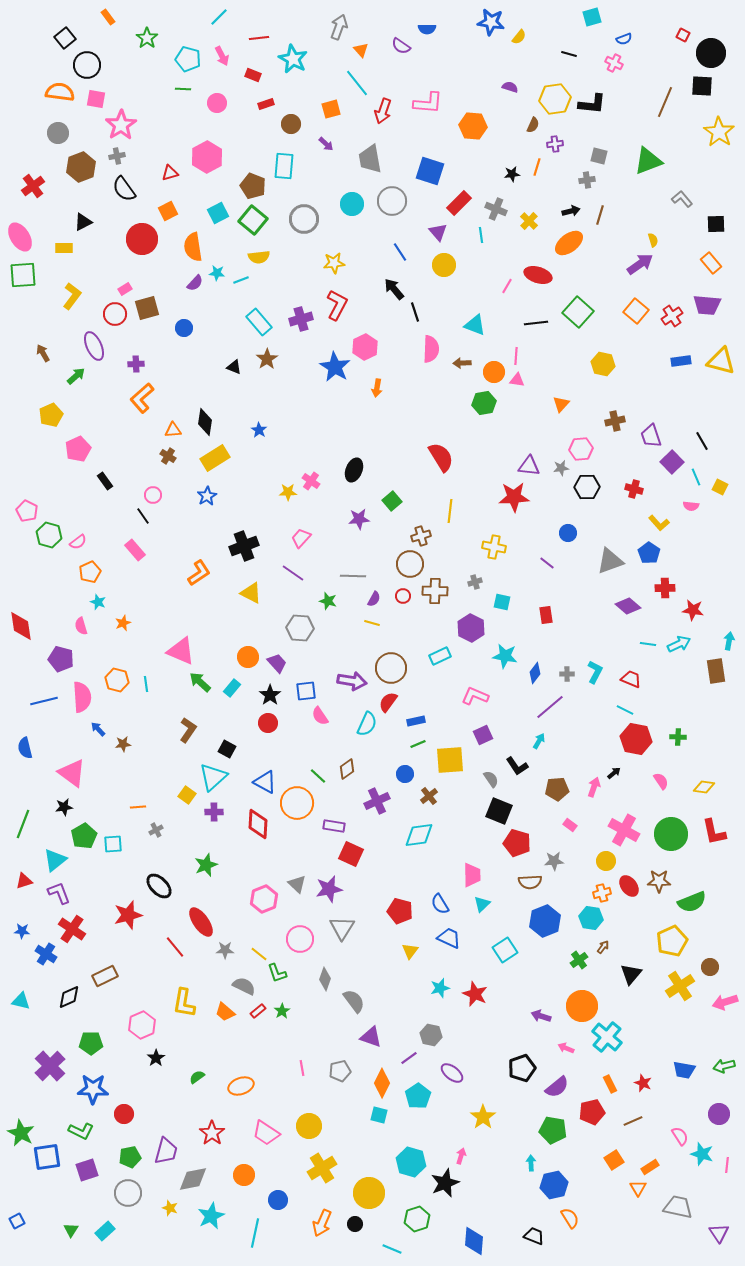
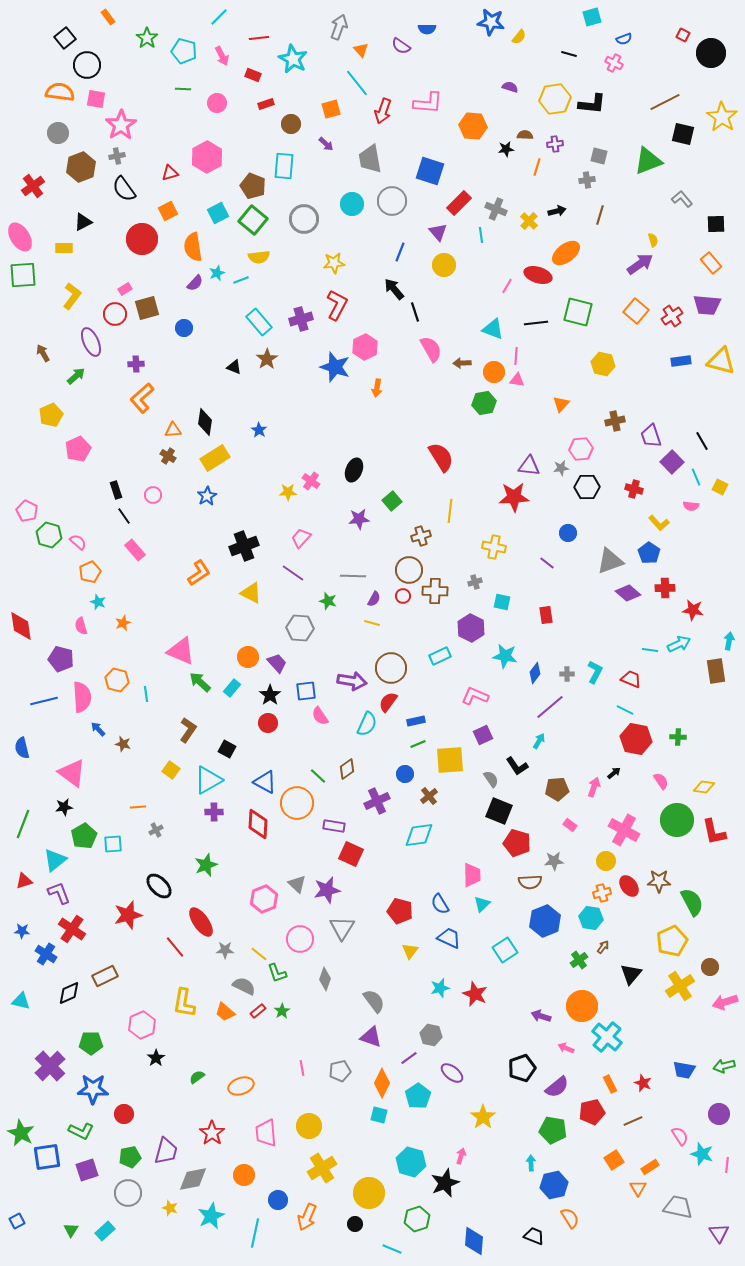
cyan pentagon at (188, 59): moved 4 px left, 8 px up
black square at (702, 86): moved 19 px left, 48 px down; rotated 10 degrees clockwise
brown line at (665, 102): rotated 40 degrees clockwise
brown semicircle at (533, 125): moved 8 px left, 10 px down; rotated 112 degrees counterclockwise
yellow star at (719, 132): moved 3 px right, 15 px up
black star at (512, 174): moved 6 px left, 25 px up
black arrow at (571, 211): moved 14 px left
orange ellipse at (569, 243): moved 3 px left, 10 px down
blue line at (400, 252): rotated 54 degrees clockwise
cyan star at (217, 273): rotated 28 degrees counterclockwise
green square at (578, 312): rotated 28 degrees counterclockwise
cyan triangle at (475, 325): moved 18 px right, 4 px down
purple ellipse at (94, 346): moved 3 px left, 4 px up
pink semicircle at (431, 349): rotated 32 degrees counterclockwise
blue star at (335, 367): rotated 12 degrees counterclockwise
black rectangle at (105, 481): moved 11 px right, 9 px down; rotated 18 degrees clockwise
black line at (143, 516): moved 19 px left
pink semicircle at (78, 542): rotated 102 degrees counterclockwise
brown circle at (410, 564): moved 1 px left, 6 px down
purple diamond at (628, 606): moved 13 px up
cyan line at (648, 644): moved 2 px right, 6 px down
cyan line at (146, 684): moved 10 px down
brown star at (123, 744): rotated 21 degrees clockwise
blue semicircle at (25, 748): moved 3 px left
cyan triangle at (213, 777): moved 5 px left, 3 px down; rotated 12 degrees clockwise
yellow square at (187, 795): moved 16 px left, 25 px up
green circle at (671, 834): moved 6 px right, 14 px up
purple star at (329, 889): moved 2 px left, 1 px down
green semicircle at (692, 902): rotated 96 degrees counterclockwise
black diamond at (69, 997): moved 4 px up
gray semicircle at (354, 1001): moved 20 px right
pink trapezoid at (266, 1133): rotated 52 degrees clockwise
orange arrow at (322, 1223): moved 15 px left, 6 px up
